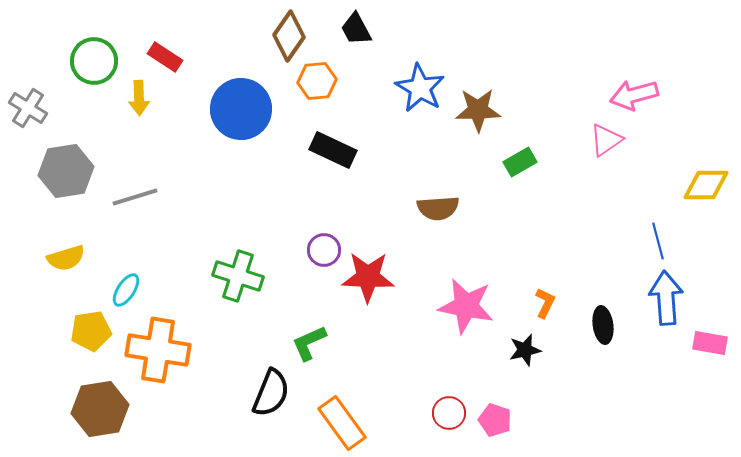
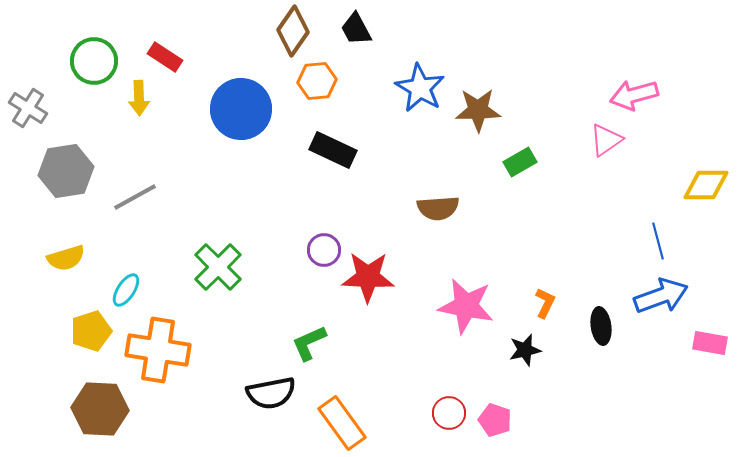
brown diamond: moved 4 px right, 5 px up
gray line: rotated 12 degrees counterclockwise
green cross: moved 20 px left, 9 px up; rotated 27 degrees clockwise
blue arrow: moved 5 px left, 2 px up; rotated 74 degrees clockwise
black ellipse: moved 2 px left, 1 px down
yellow pentagon: rotated 9 degrees counterclockwise
black semicircle: rotated 57 degrees clockwise
brown hexagon: rotated 12 degrees clockwise
